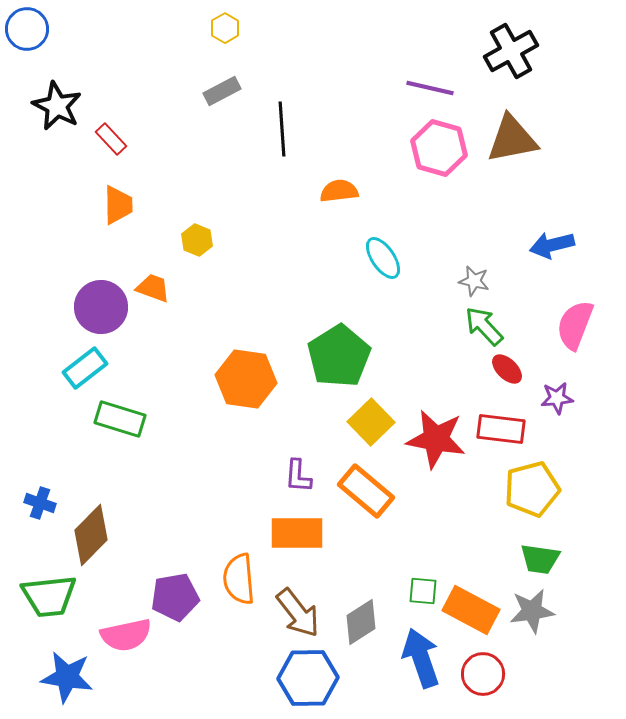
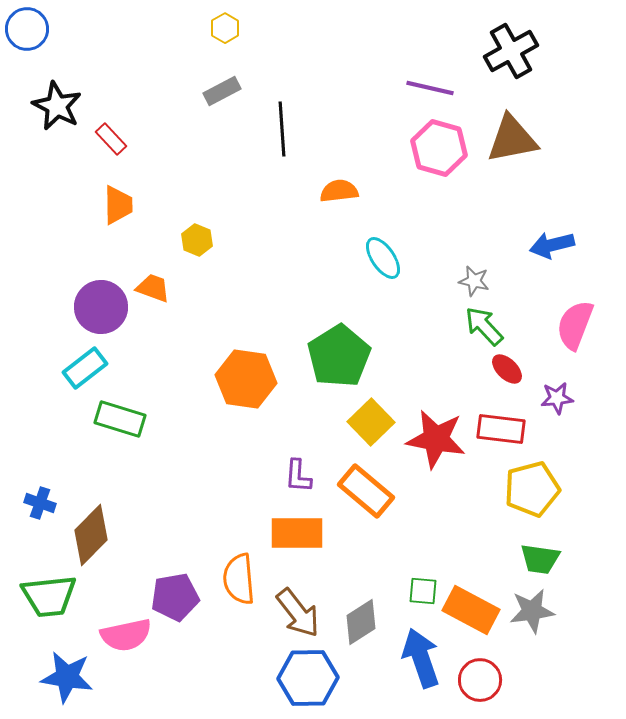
red circle at (483, 674): moved 3 px left, 6 px down
